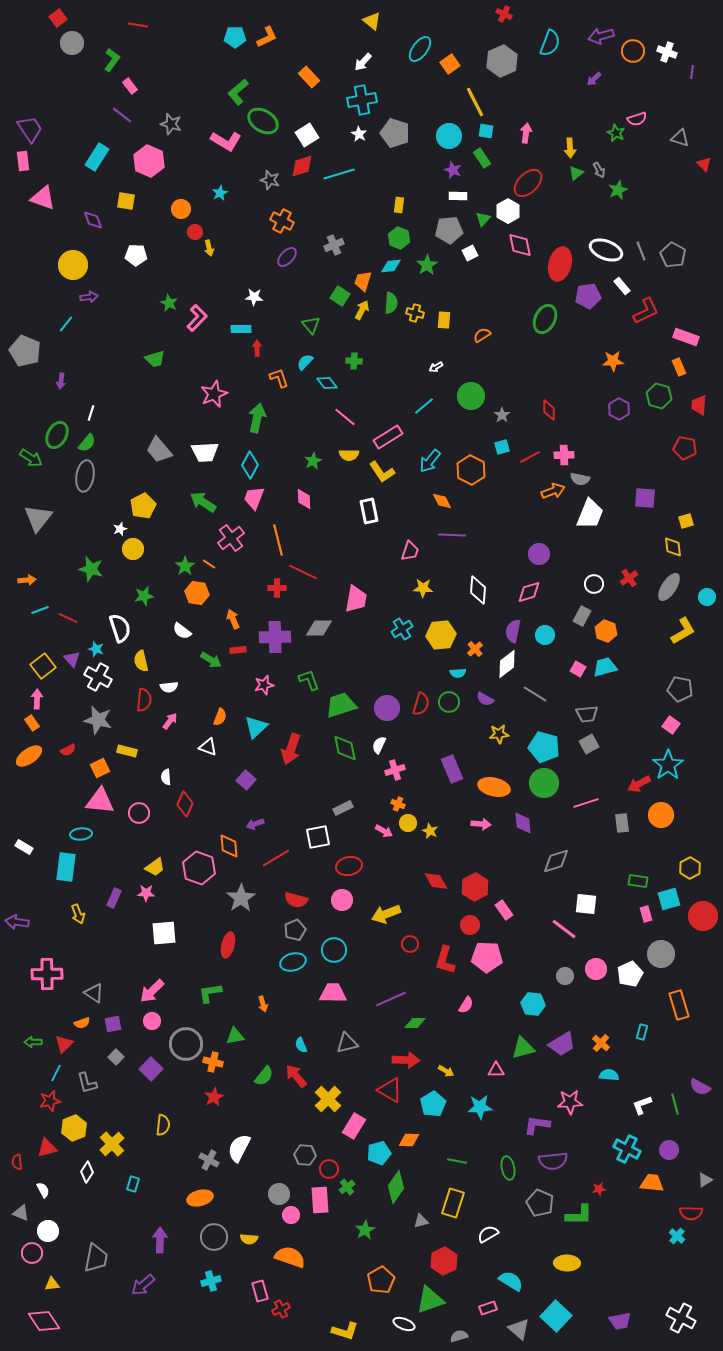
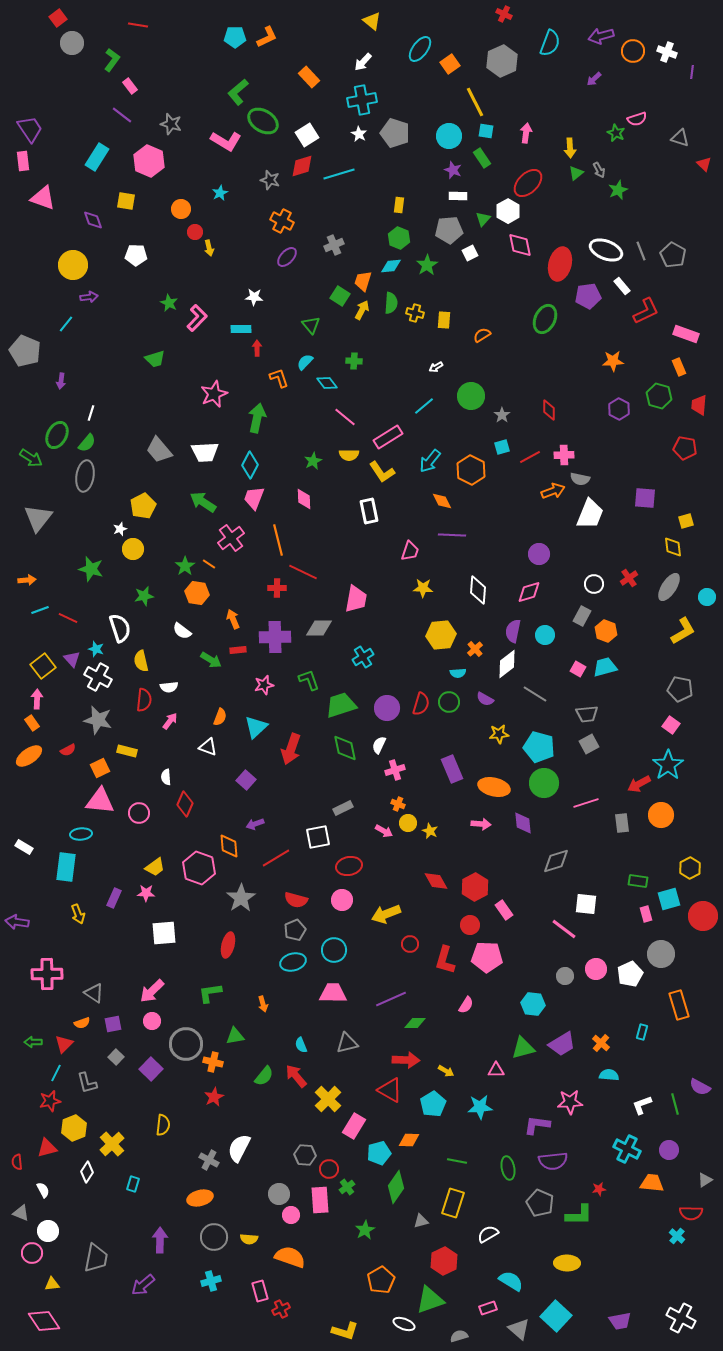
pink rectangle at (686, 337): moved 3 px up
cyan cross at (402, 629): moved 39 px left, 28 px down
cyan pentagon at (544, 747): moved 5 px left
